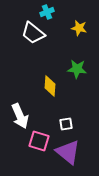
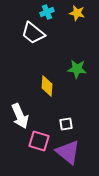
yellow star: moved 2 px left, 15 px up
yellow diamond: moved 3 px left
